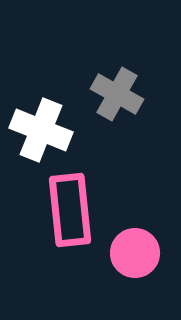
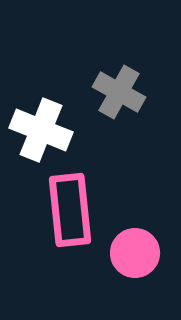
gray cross: moved 2 px right, 2 px up
